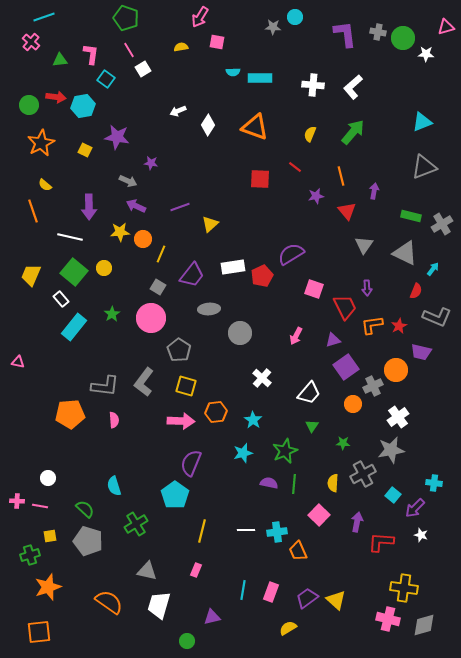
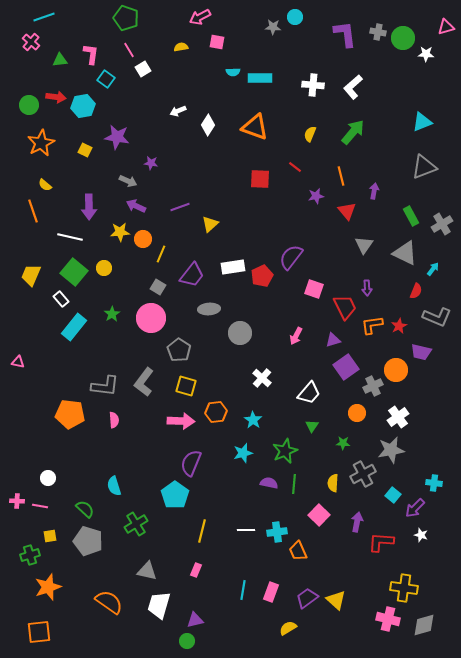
pink arrow at (200, 17): rotated 30 degrees clockwise
green rectangle at (411, 216): rotated 48 degrees clockwise
purple semicircle at (291, 254): moved 3 px down; rotated 20 degrees counterclockwise
orange circle at (353, 404): moved 4 px right, 9 px down
orange pentagon at (70, 414): rotated 12 degrees clockwise
purple triangle at (212, 617): moved 17 px left, 3 px down
